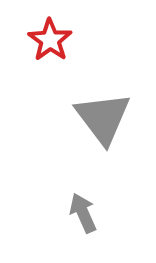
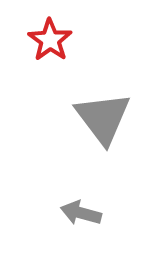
gray arrow: moved 2 px left; rotated 51 degrees counterclockwise
